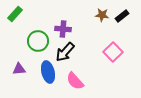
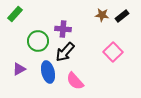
purple triangle: rotated 24 degrees counterclockwise
